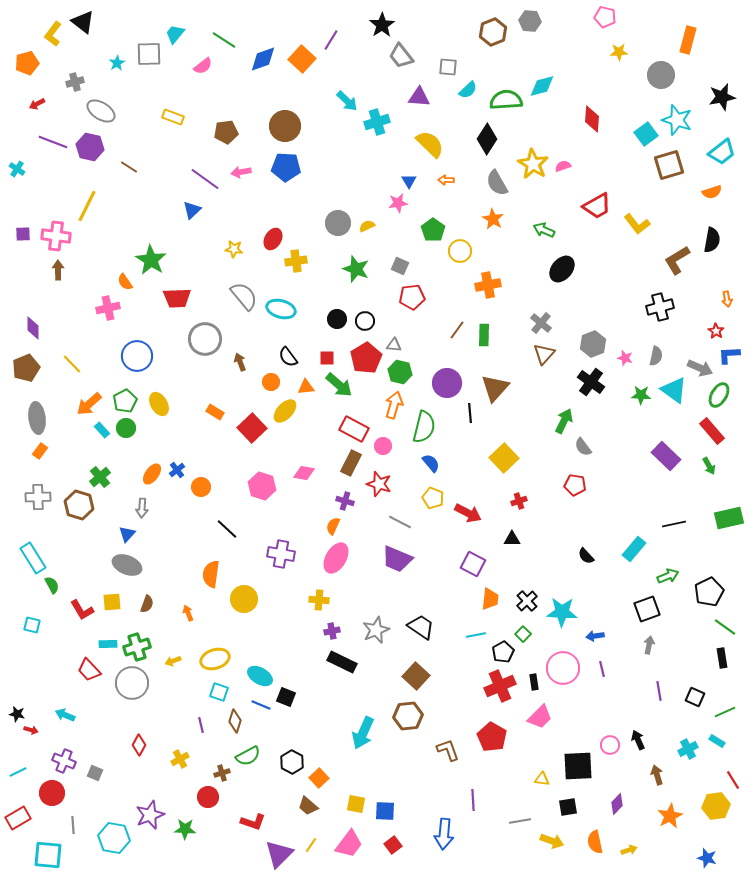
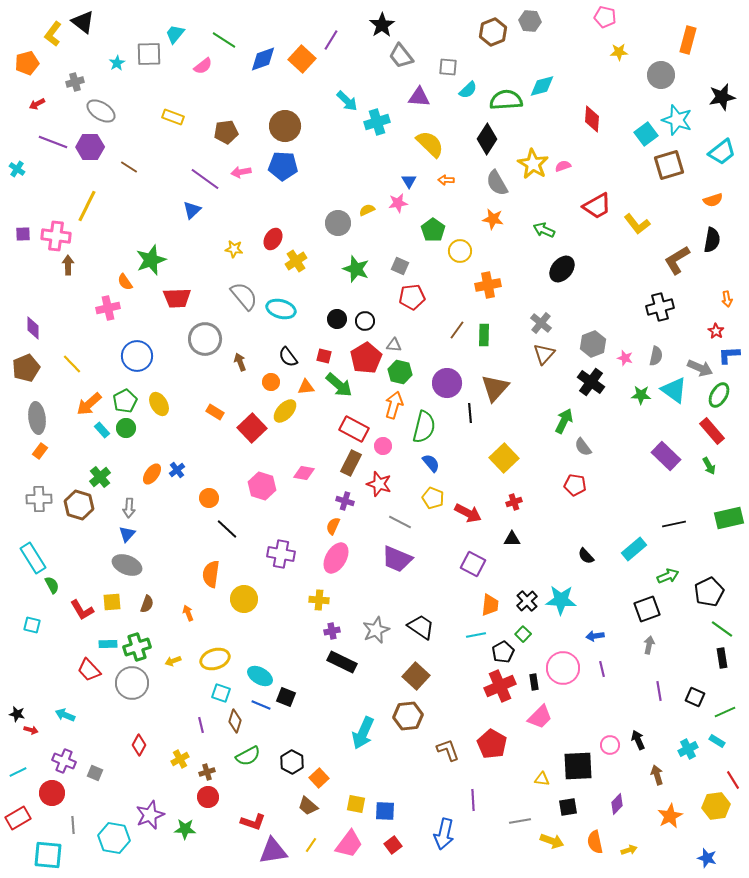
purple hexagon at (90, 147): rotated 12 degrees counterclockwise
blue pentagon at (286, 167): moved 3 px left, 1 px up
orange semicircle at (712, 192): moved 1 px right, 8 px down
orange star at (493, 219): rotated 20 degrees counterclockwise
yellow semicircle at (367, 226): moved 16 px up
green star at (151, 260): rotated 20 degrees clockwise
yellow cross at (296, 261): rotated 25 degrees counterclockwise
brown arrow at (58, 270): moved 10 px right, 5 px up
red square at (327, 358): moved 3 px left, 2 px up; rotated 14 degrees clockwise
orange circle at (201, 487): moved 8 px right, 11 px down
gray cross at (38, 497): moved 1 px right, 2 px down
red cross at (519, 501): moved 5 px left, 1 px down
gray arrow at (142, 508): moved 13 px left
cyan rectangle at (634, 549): rotated 10 degrees clockwise
orange trapezoid at (490, 599): moved 6 px down
cyan star at (562, 612): moved 1 px left, 12 px up
green line at (725, 627): moved 3 px left, 2 px down
cyan square at (219, 692): moved 2 px right, 1 px down
red pentagon at (492, 737): moved 7 px down
brown cross at (222, 773): moved 15 px left, 1 px up
blue arrow at (444, 834): rotated 8 degrees clockwise
purple triangle at (279, 854): moved 6 px left, 3 px up; rotated 36 degrees clockwise
